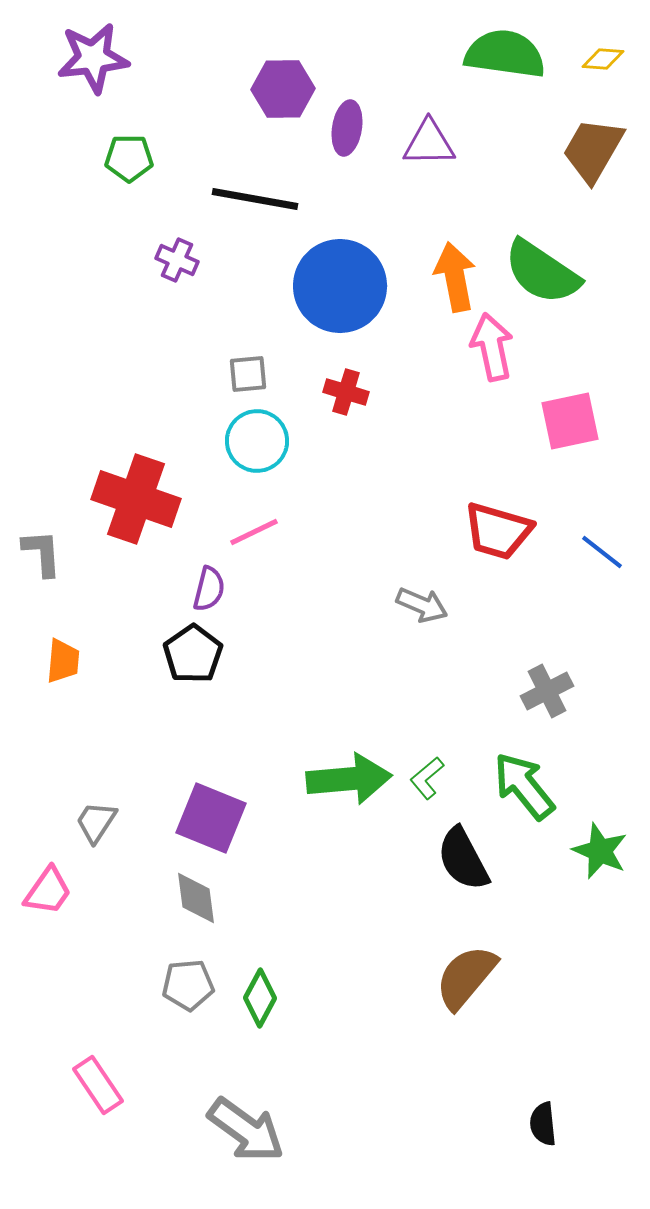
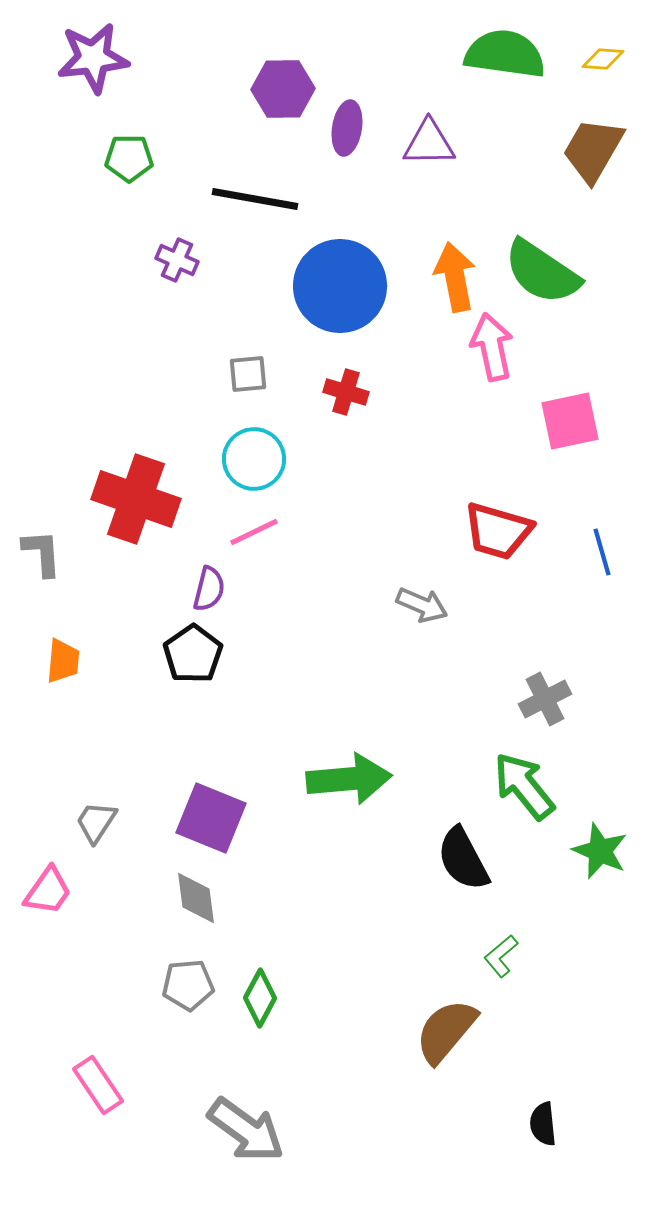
cyan circle at (257, 441): moved 3 px left, 18 px down
blue line at (602, 552): rotated 36 degrees clockwise
gray cross at (547, 691): moved 2 px left, 8 px down
green L-shape at (427, 778): moved 74 px right, 178 px down
brown semicircle at (466, 977): moved 20 px left, 54 px down
